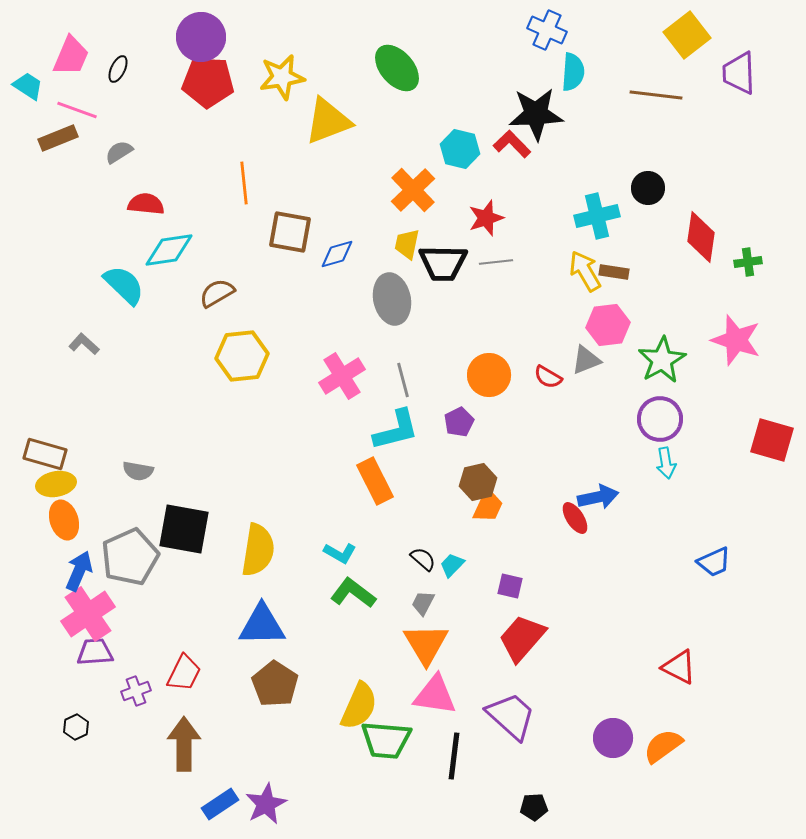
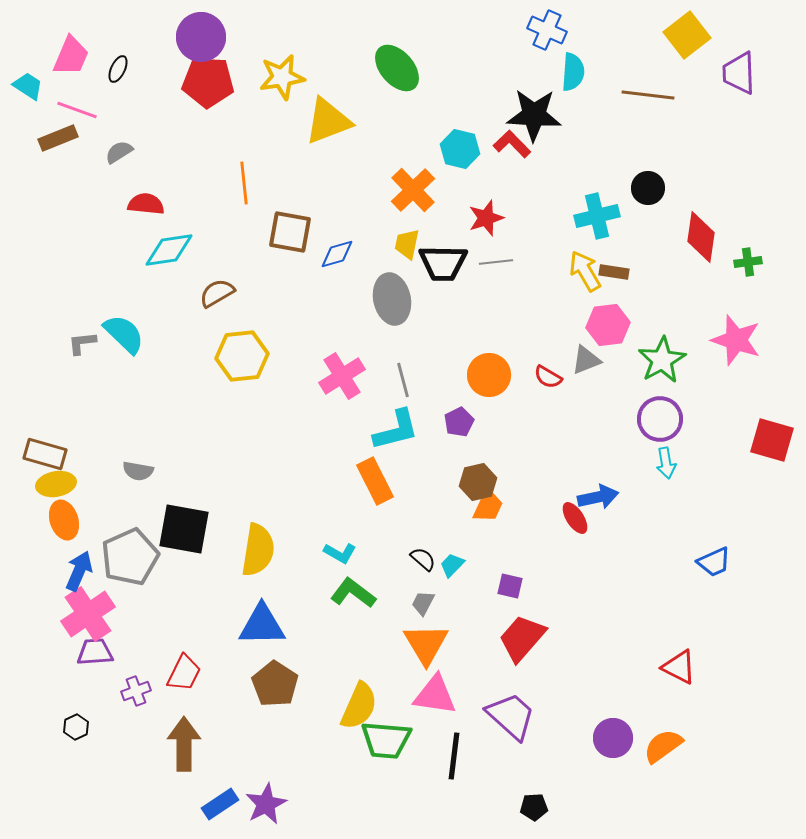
brown line at (656, 95): moved 8 px left
black star at (536, 114): moved 2 px left, 1 px down; rotated 6 degrees clockwise
cyan semicircle at (124, 285): moved 49 px down
gray L-shape at (84, 344): moved 2 px left, 1 px up; rotated 48 degrees counterclockwise
